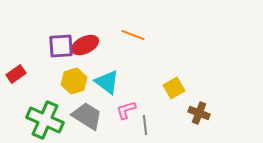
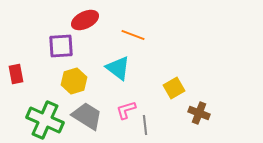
red ellipse: moved 25 px up
red rectangle: rotated 66 degrees counterclockwise
cyan triangle: moved 11 px right, 14 px up
